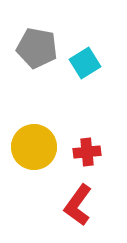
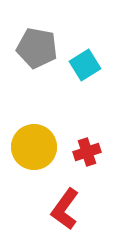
cyan square: moved 2 px down
red cross: rotated 12 degrees counterclockwise
red L-shape: moved 13 px left, 4 px down
